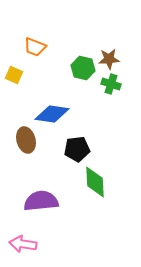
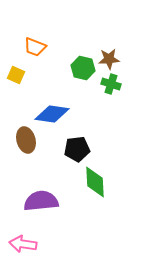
yellow square: moved 2 px right
